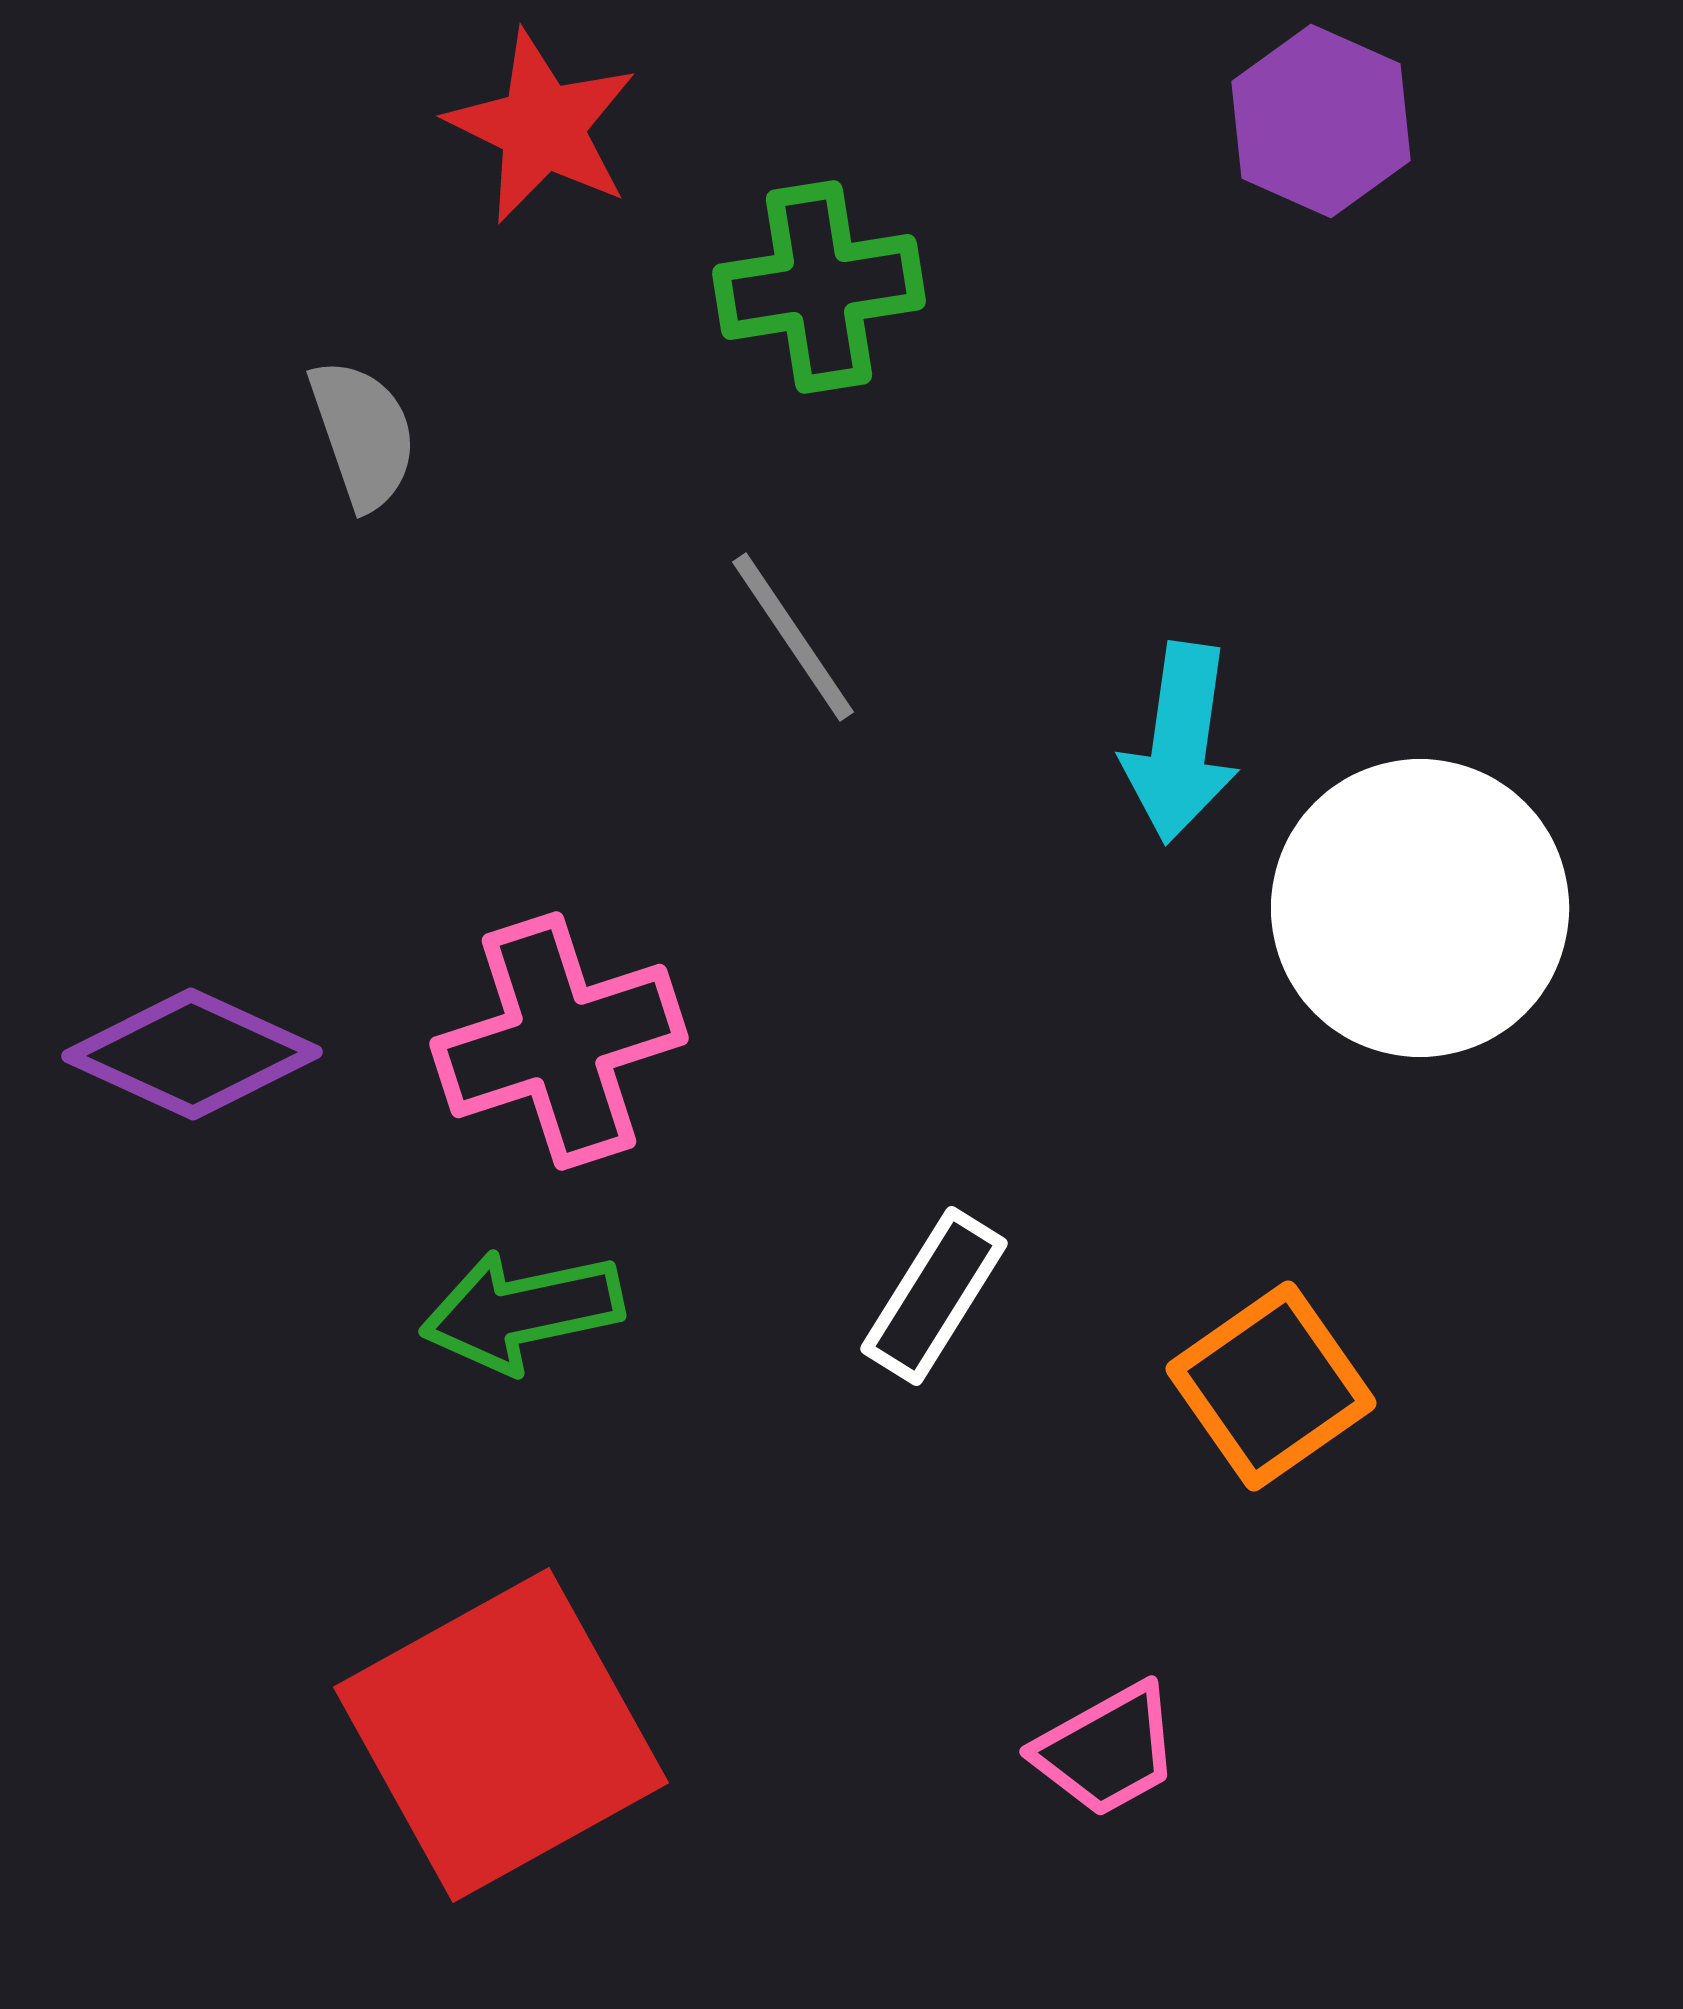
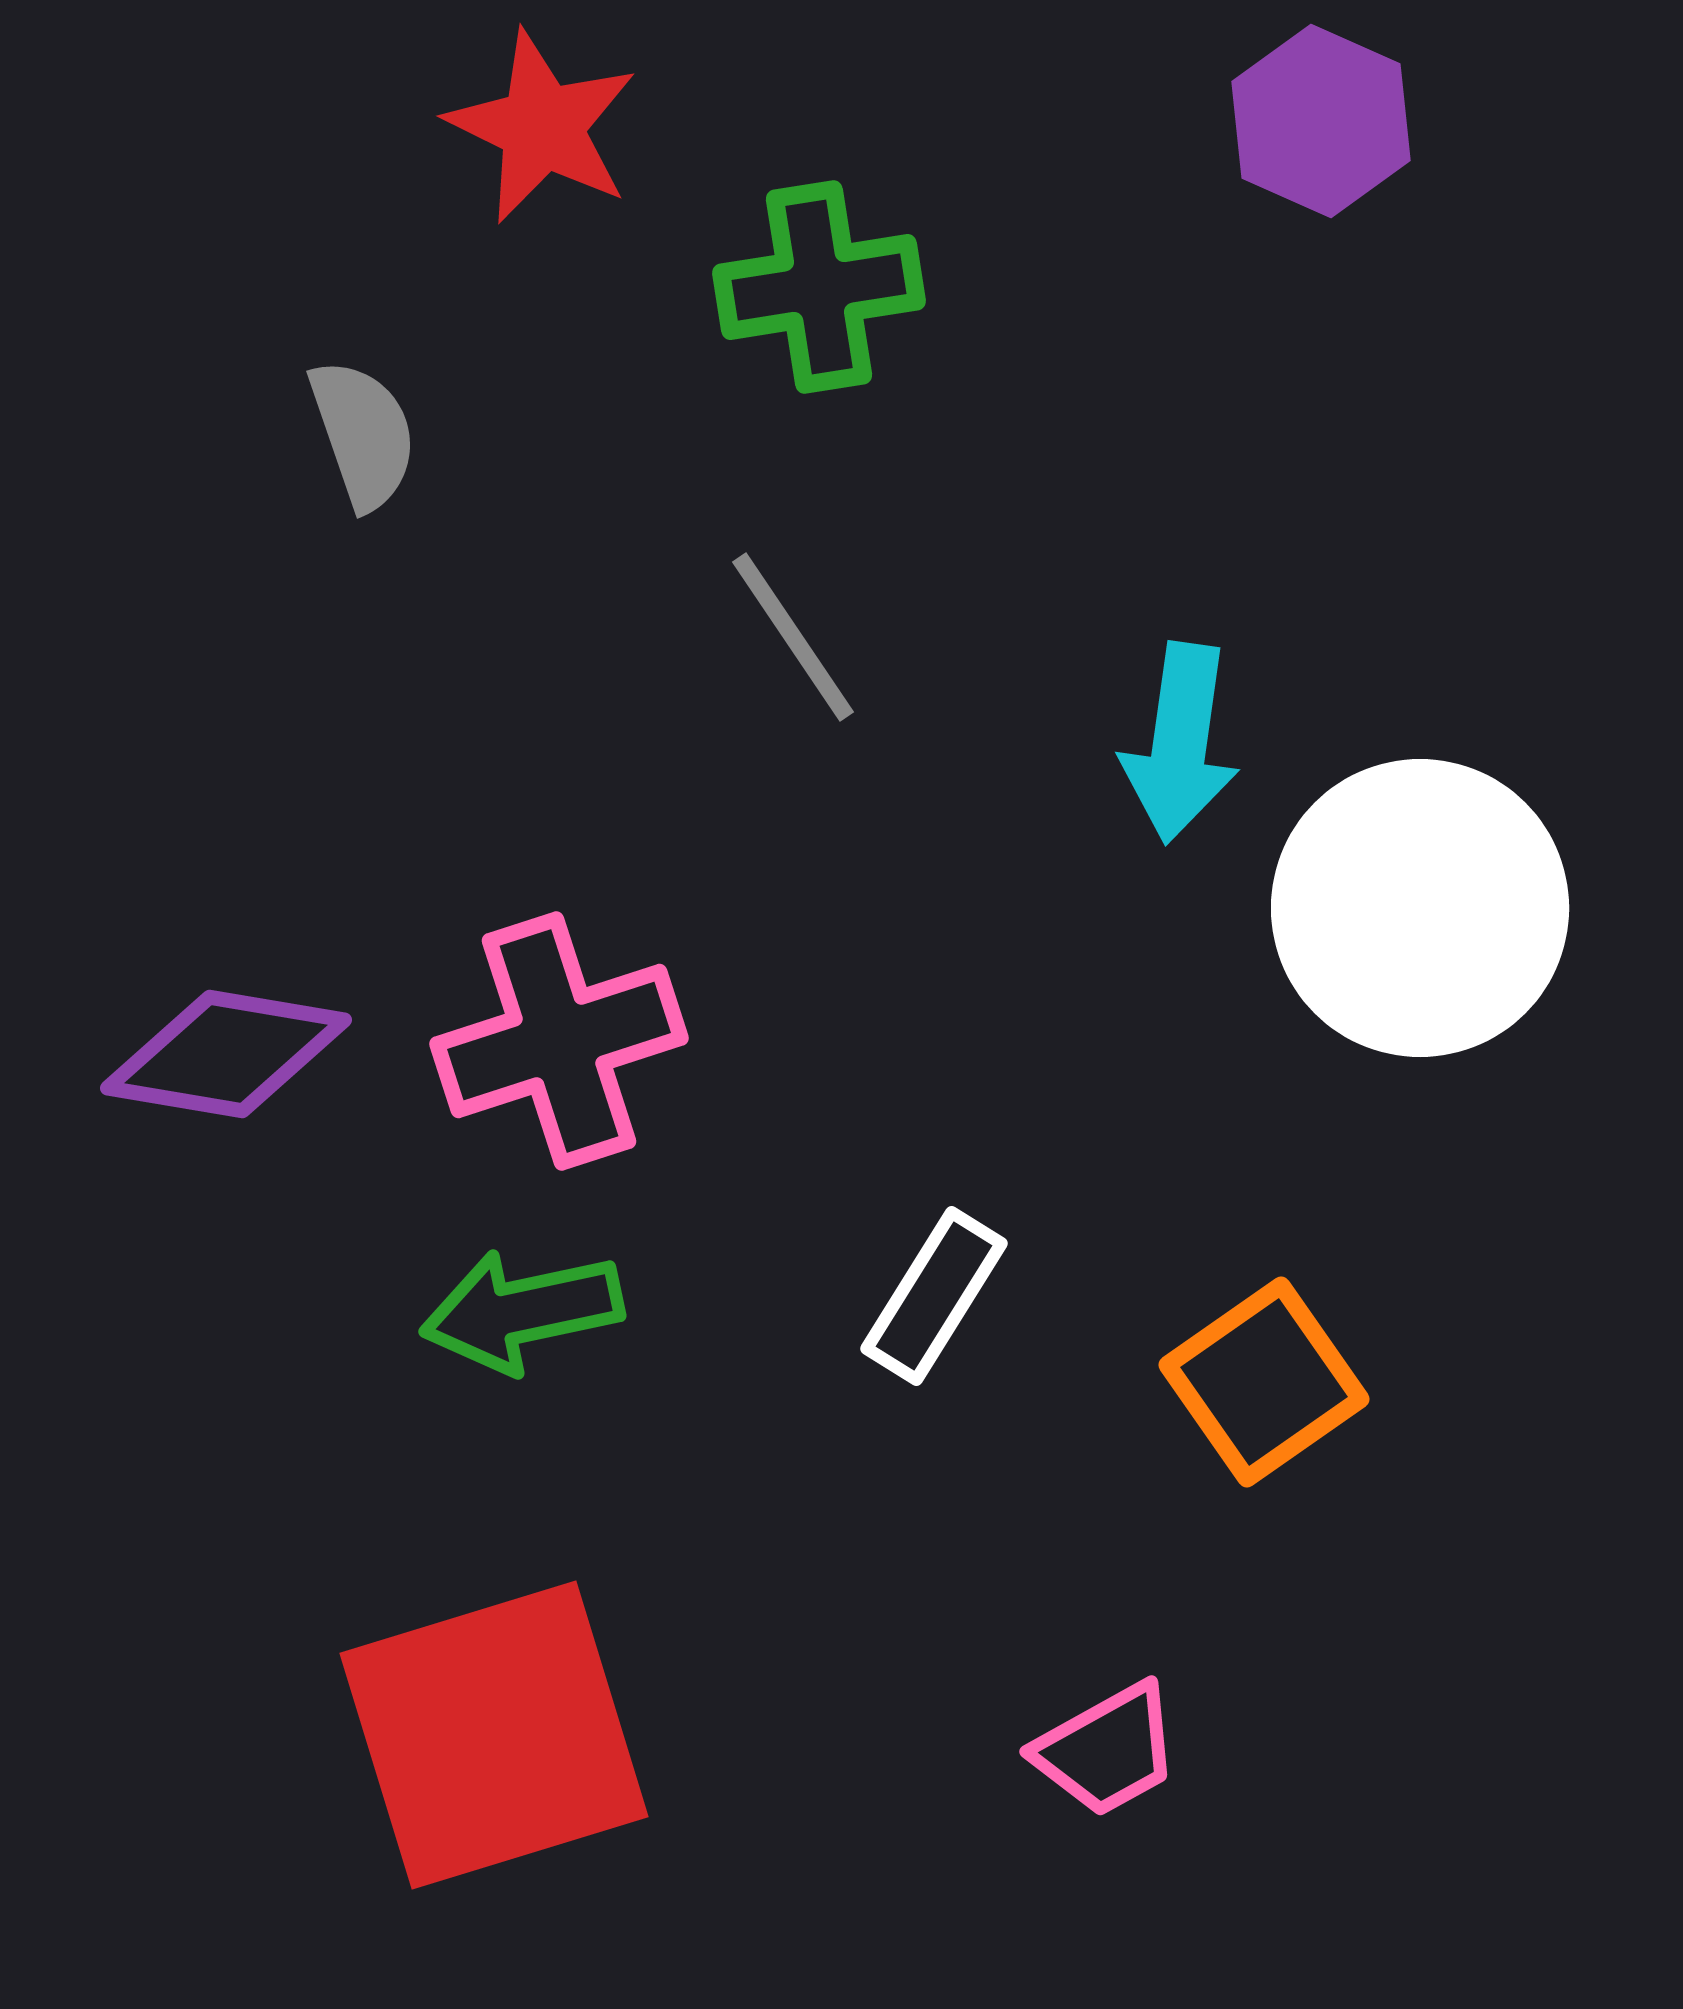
purple diamond: moved 34 px right; rotated 15 degrees counterclockwise
orange square: moved 7 px left, 4 px up
red square: moved 7 px left; rotated 12 degrees clockwise
